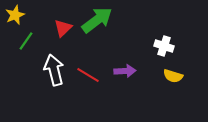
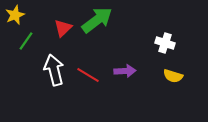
white cross: moved 1 px right, 3 px up
